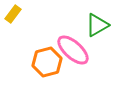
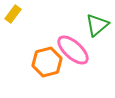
green triangle: rotated 10 degrees counterclockwise
